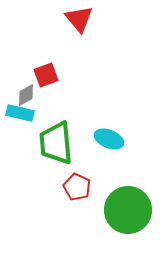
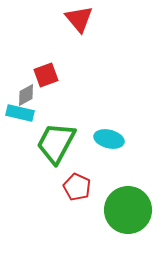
cyan ellipse: rotated 8 degrees counterclockwise
green trapezoid: rotated 33 degrees clockwise
